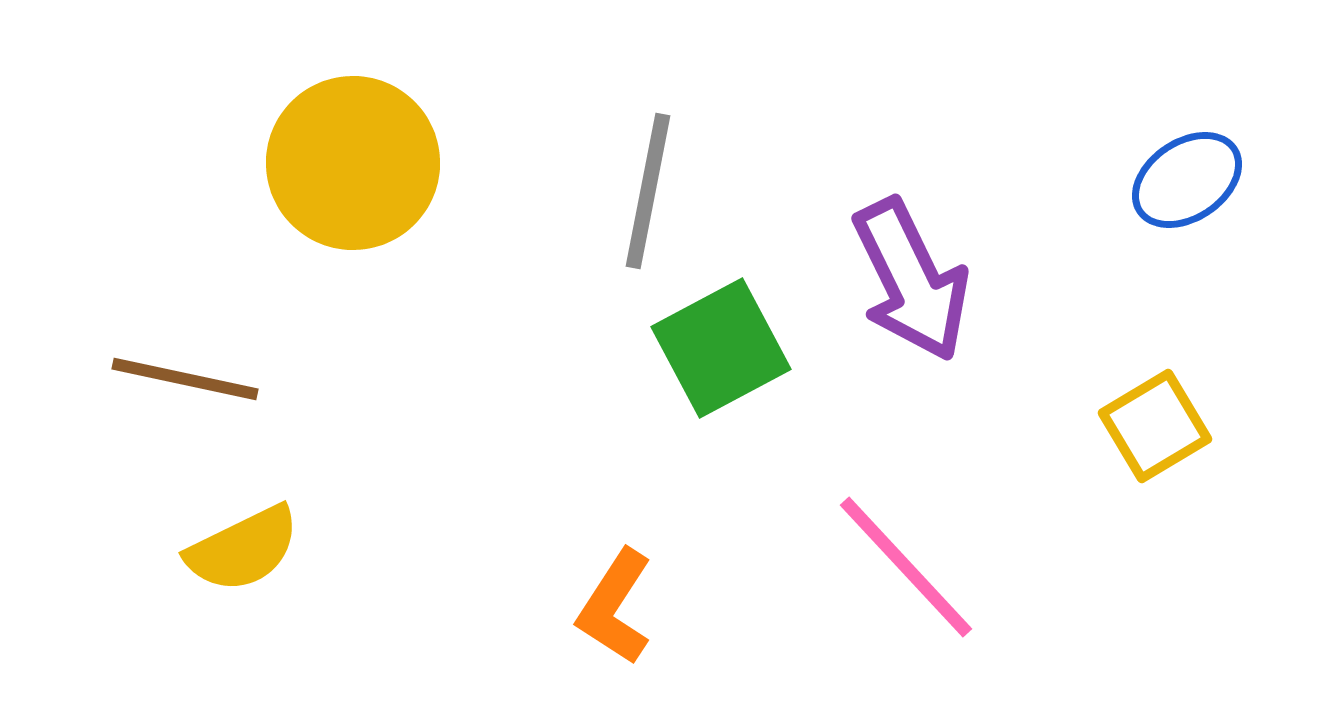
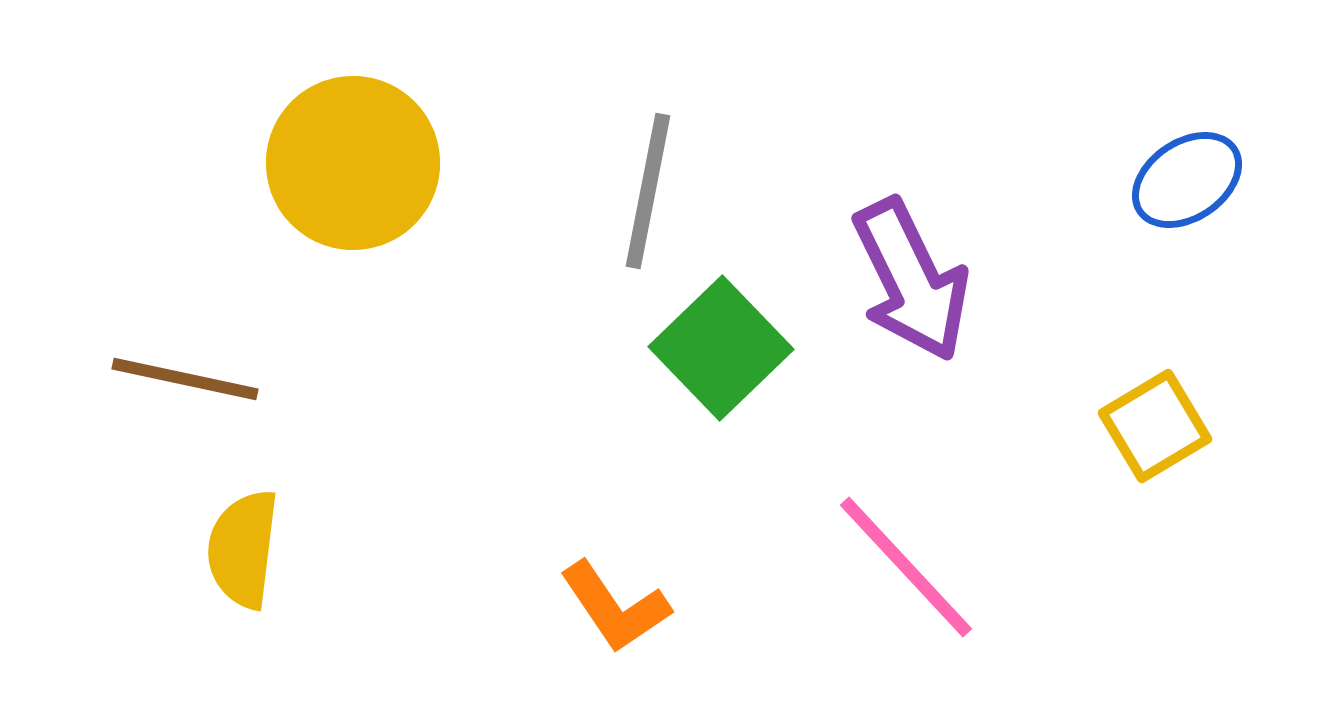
green square: rotated 16 degrees counterclockwise
yellow semicircle: rotated 123 degrees clockwise
orange L-shape: rotated 67 degrees counterclockwise
